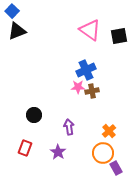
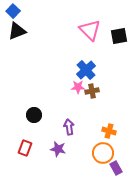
blue square: moved 1 px right
pink triangle: rotated 10 degrees clockwise
blue cross: rotated 18 degrees counterclockwise
orange cross: rotated 32 degrees counterclockwise
purple star: moved 3 px up; rotated 21 degrees counterclockwise
